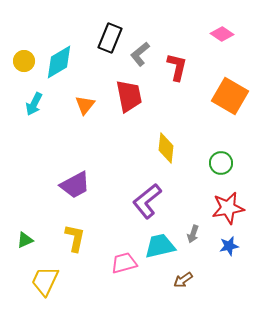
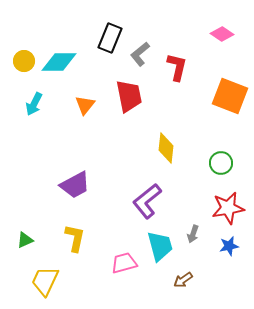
cyan diamond: rotated 30 degrees clockwise
orange square: rotated 9 degrees counterclockwise
cyan trapezoid: rotated 88 degrees clockwise
